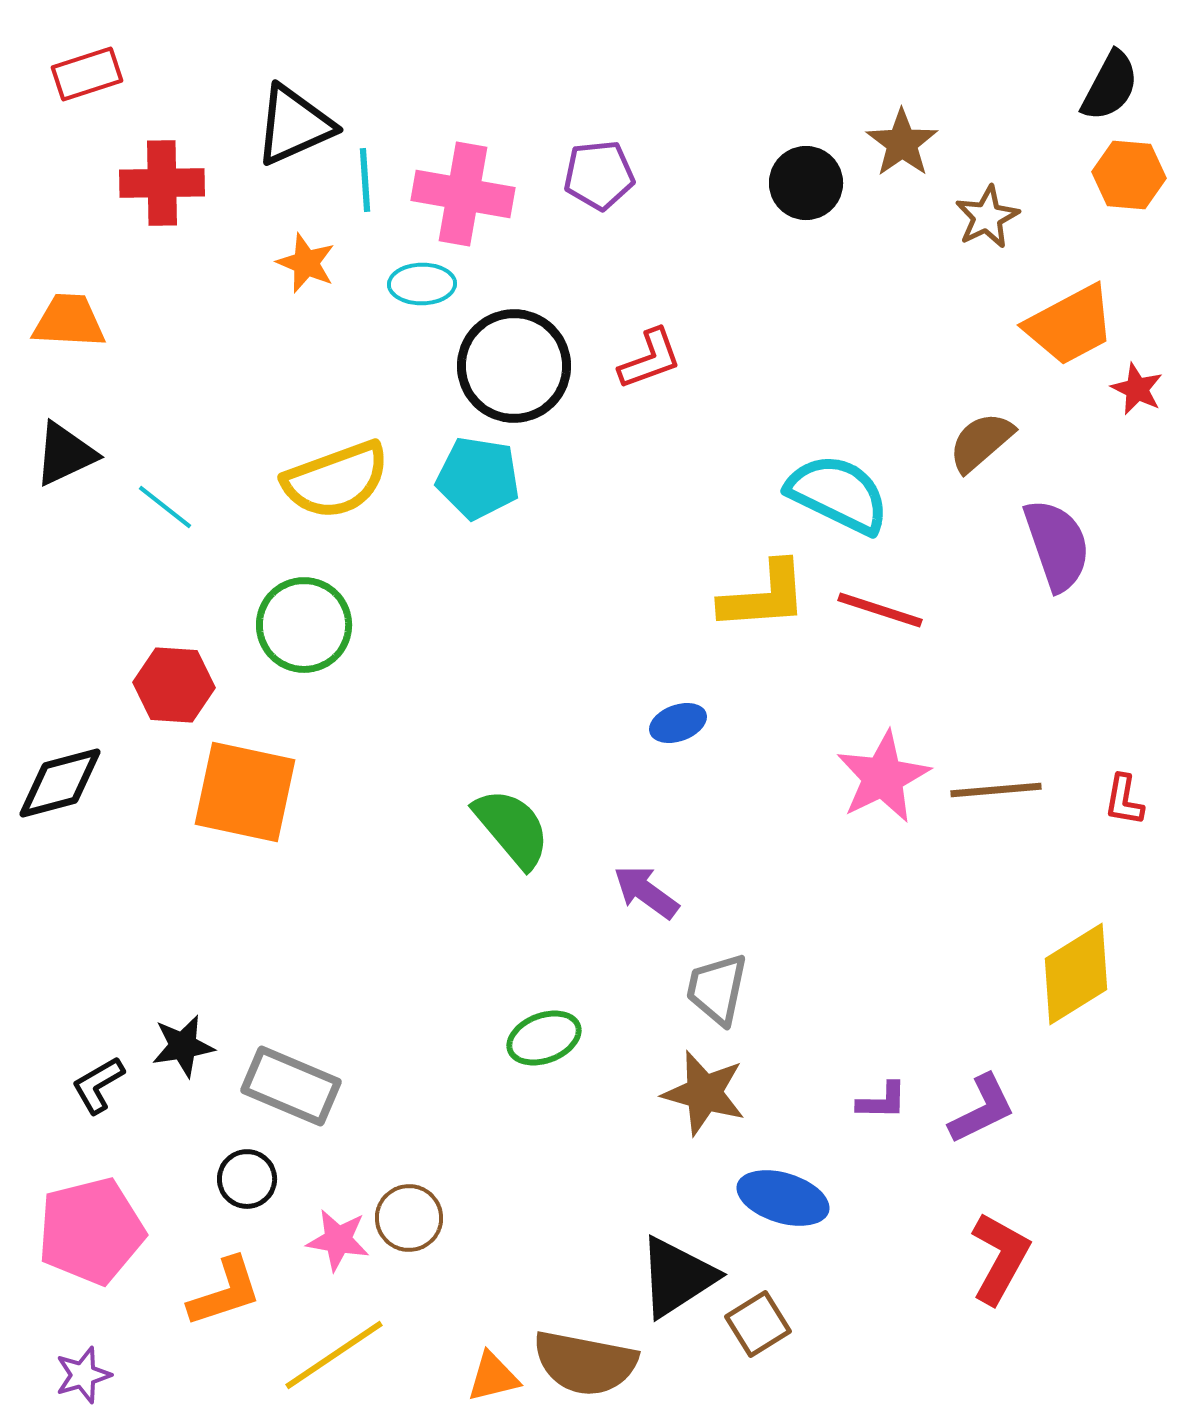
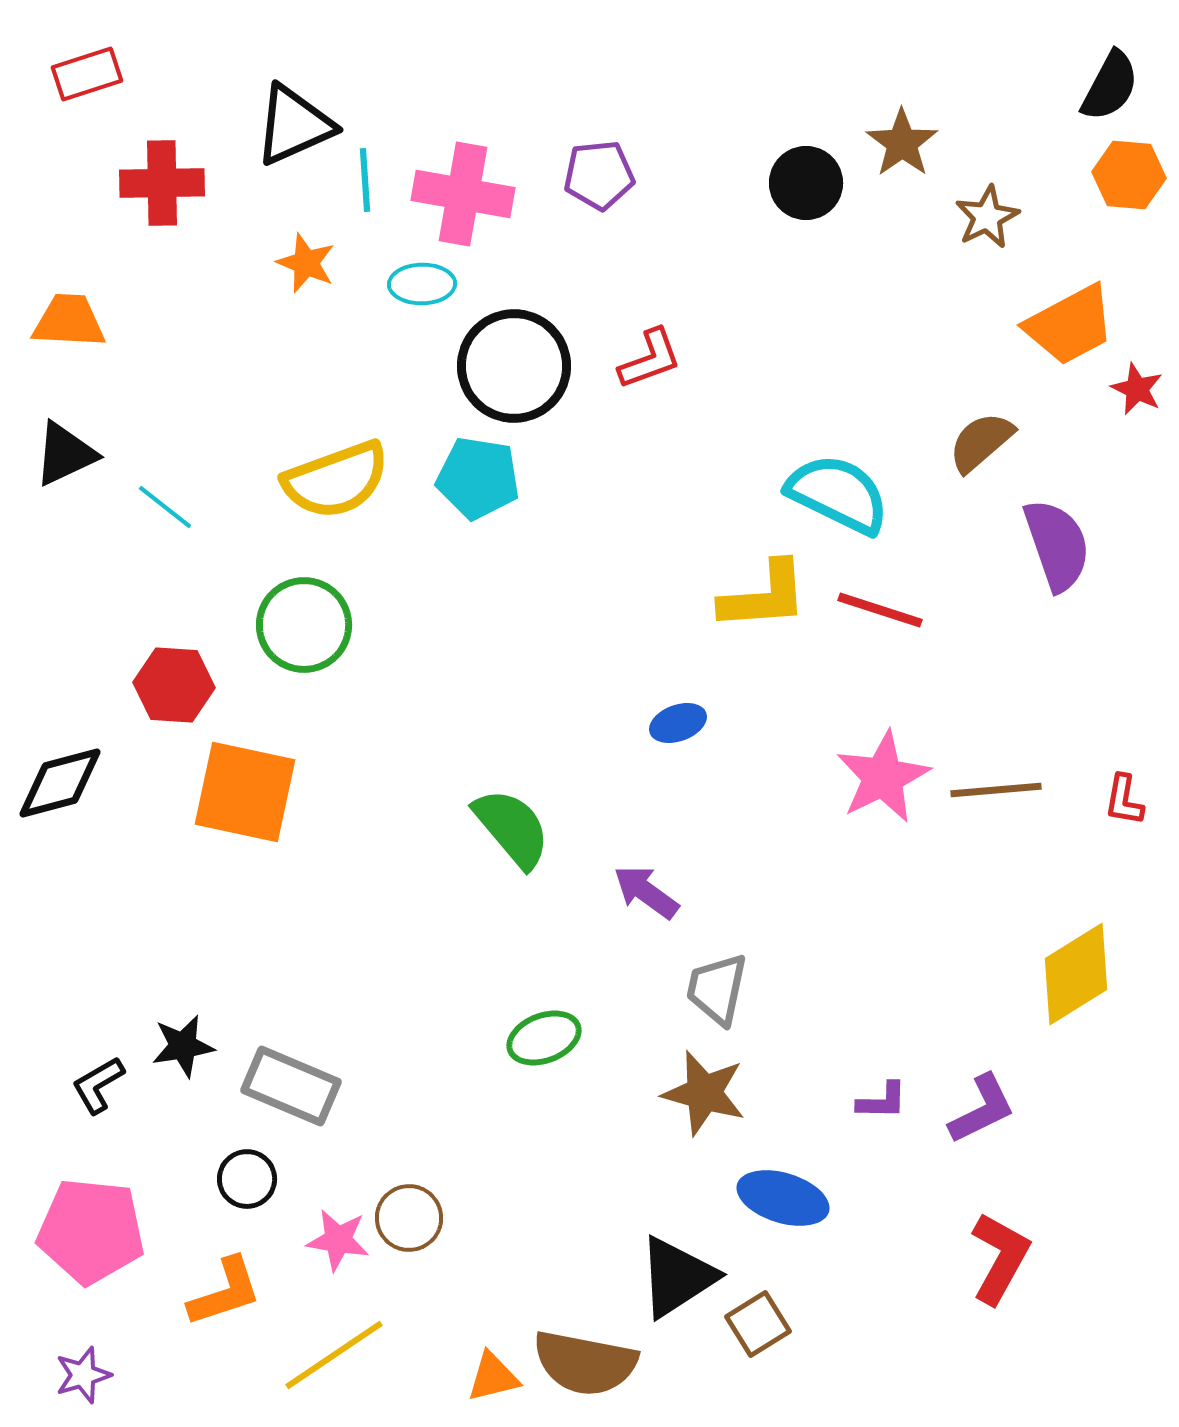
pink pentagon at (91, 1231): rotated 20 degrees clockwise
